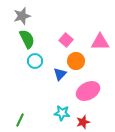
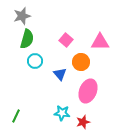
green semicircle: rotated 42 degrees clockwise
orange circle: moved 5 px right, 1 px down
blue triangle: rotated 24 degrees counterclockwise
pink ellipse: rotated 40 degrees counterclockwise
green line: moved 4 px left, 4 px up
